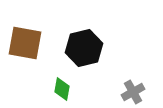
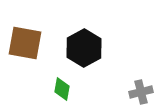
black hexagon: rotated 15 degrees counterclockwise
gray cross: moved 8 px right; rotated 15 degrees clockwise
